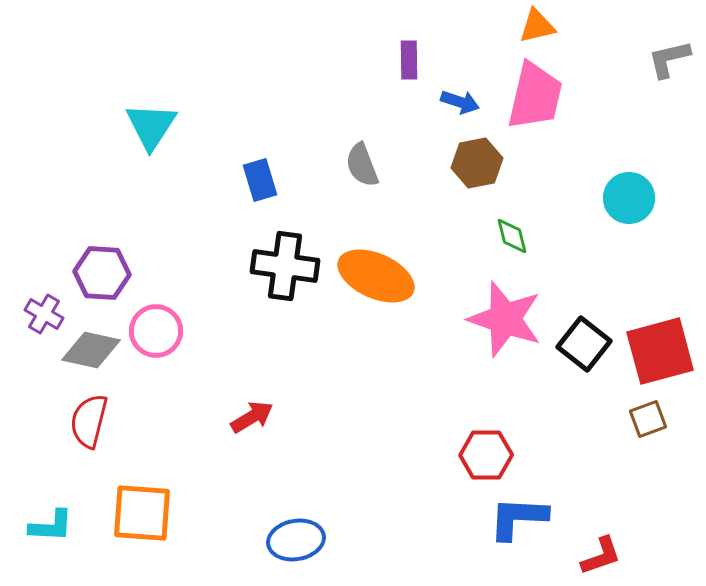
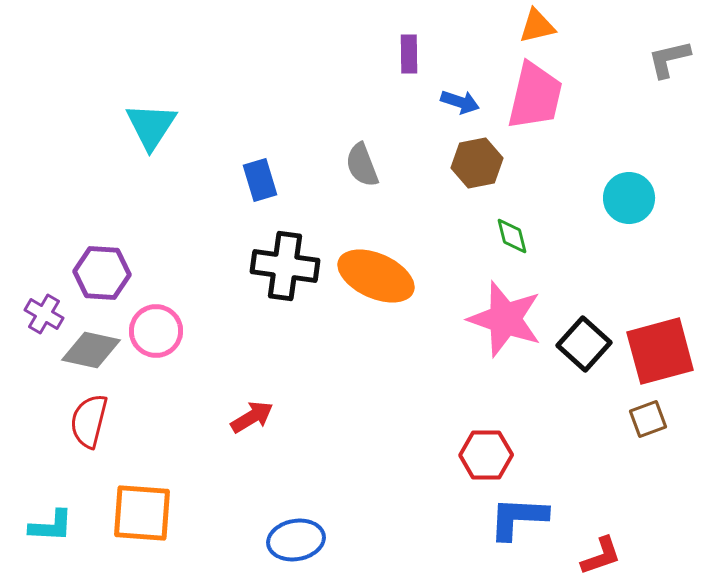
purple rectangle: moved 6 px up
black square: rotated 4 degrees clockwise
